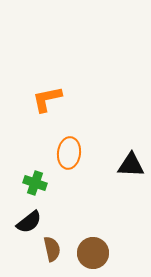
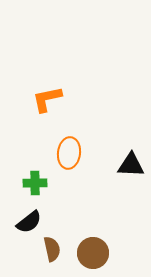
green cross: rotated 20 degrees counterclockwise
